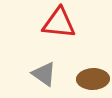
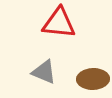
gray triangle: moved 2 px up; rotated 12 degrees counterclockwise
